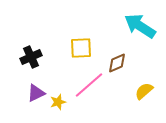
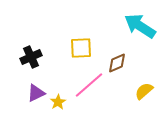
yellow star: rotated 14 degrees counterclockwise
